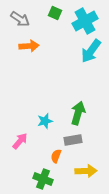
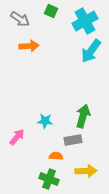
green square: moved 4 px left, 2 px up
green arrow: moved 5 px right, 3 px down
cyan star: rotated 21 degrees clockwise
pink arrow: moved 3 px left, 4 px up
orange semicircle: rotated 72 degrees clockwise
green cross: moved 6 px right
